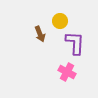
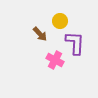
brown arrow: rotated 21 degrees counterclockwise
pink cross: moved 12 px left, 12 px up
